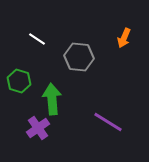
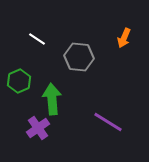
green hexagon: rotated 20 degrees clockwise
